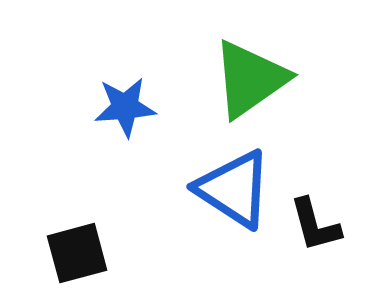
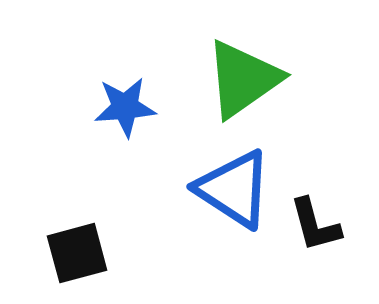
green triangle: moved 7 px left
